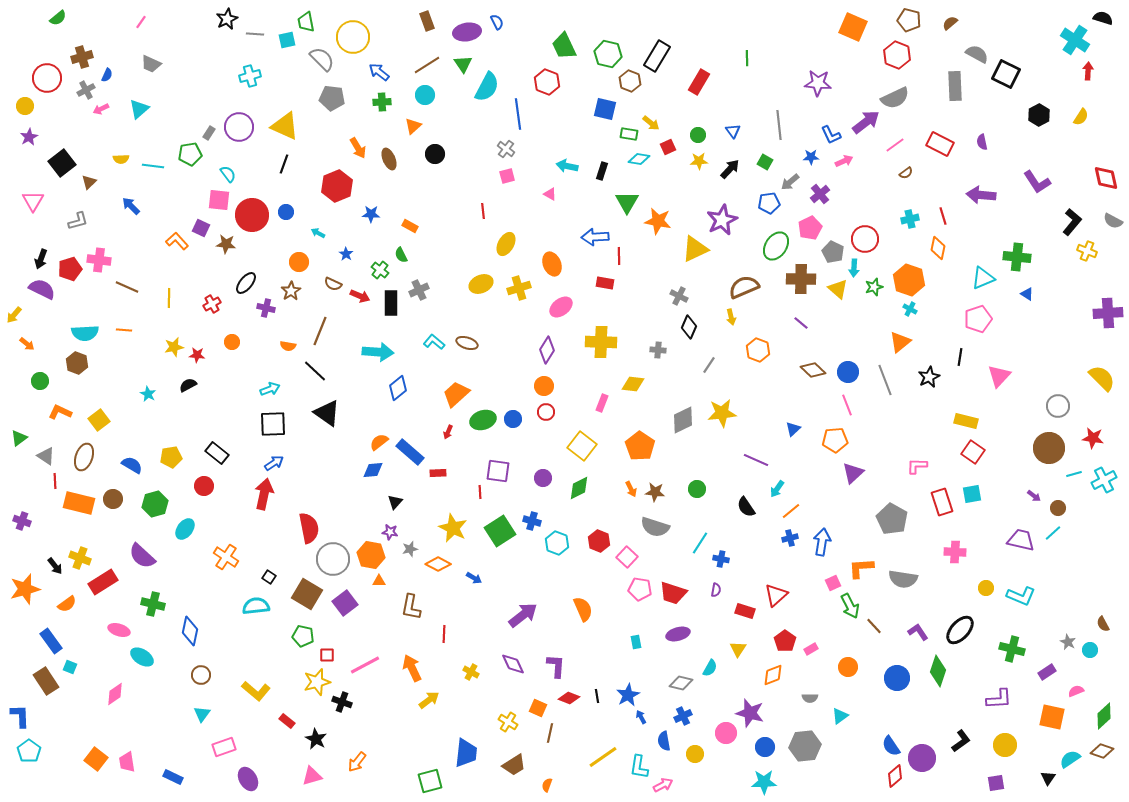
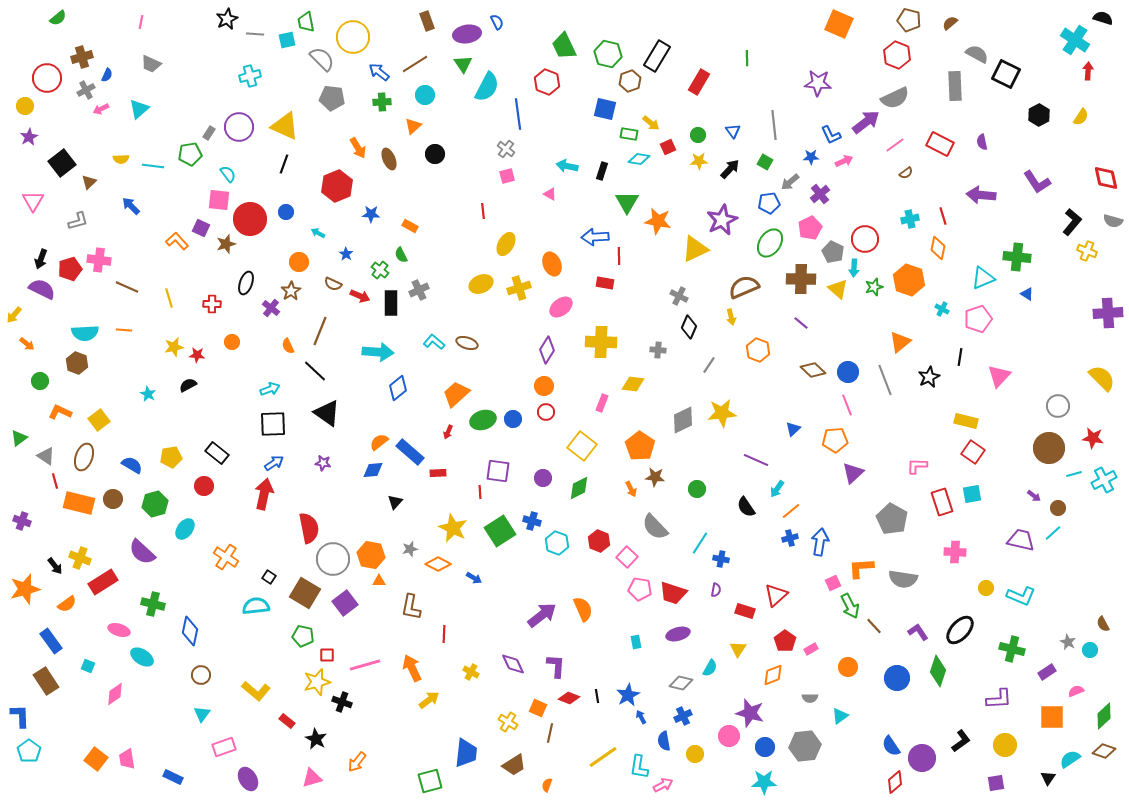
pink line at (141, 22): rotated 24 degrees counterclockwise
orange square at (853, 27): moved 14 px left, 3 px up
purple ellipse at (467, 32): moved 2 px down
brown line at (427, 65): moved 12 px left, 1 px up
brown hexagon at (630, 81): rotated 20 degrees clockwise
gray line at (779, 125): moved 5 px left
red circle at (252, 215): moved 2 px left, 4 px down
gray semicircle at (1113, 221): rotated 12 degrees counterclockwise
brown star at (226, 244): rotated 24 degrees counterclockwise
green ellipse at (776, 246): moved 6 px left, 3 px up
black ellipse at (246, 283): rotated 20 degrees counterclockwise
yellow line at (169, 298): rotated 18 degrees counterclockwise
red cross at (212, 304): rotated 30 degrees clockwise
purple cross at (266, 308): moved 5 px right; rotated 24 degrees clockwise
cyan cross at (910, 309): moved 32 px right
orange semicircle at (288, 346): rotated 56 degrees clockwise
red line at (55, 481): rotated 14 degrees counterclockwise
brown star at (655, 492): moved 15 px up
gray semicircle at (655, 527): rotated 28 degrees clockwise
purple star at (390, 532): moved 67 px left, 69 px up
blue arrow at (822, 542): moved 2 px left
purple semicircle at (142, 556): moved 4 px up
brown square at (307, 594): moved 2 px left, 1 px up
purple arrow at (523, 615): moved 19 px right
pink line at (365, 665): rotated 12 degrees clockwise
cyan square at (70, 667): moved 18 px right, 1 px up
orange square at (1052, 717): rotated 12 degrees counterclockwise
pink circle at (726, 733): moved 3 px right, 3 px down
brown diamond at (1102, 751): moved 2 px right
pink trapezoid at (127, 762): moved 3 px up
pink triangle at (312, 776): moved 2 px down
red diamond at (895, 776): moved 6 px down
